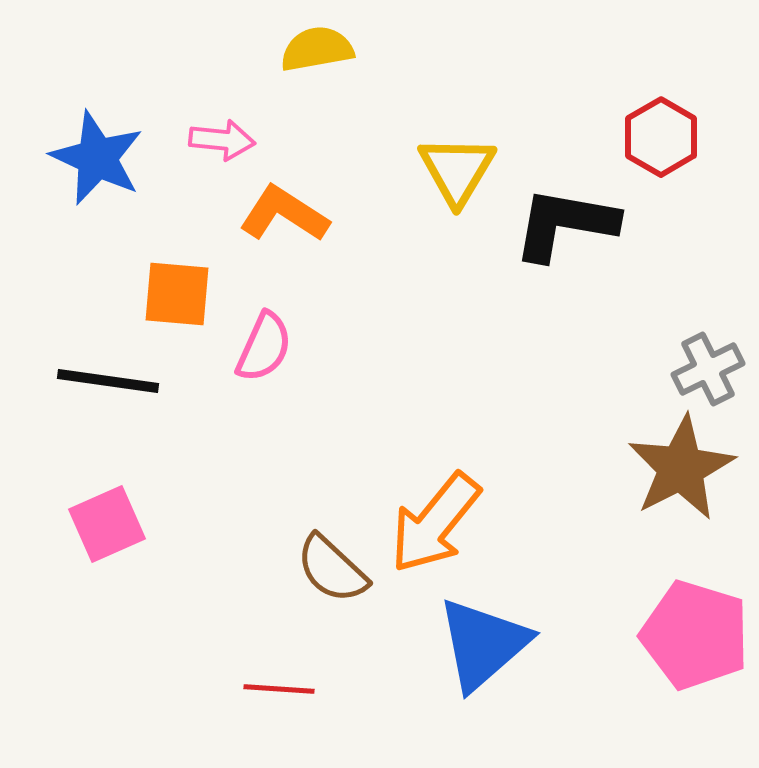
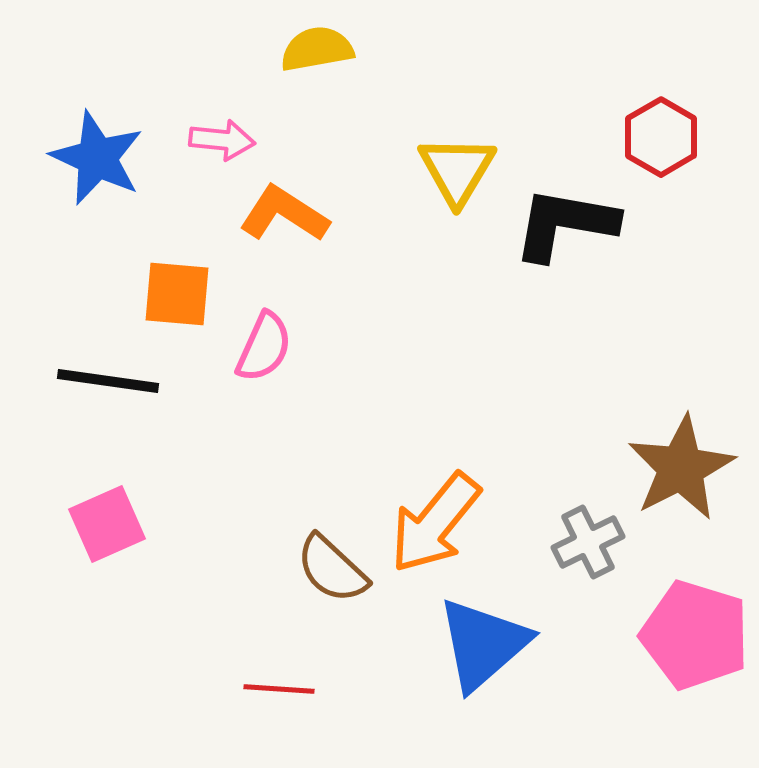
gray cross: moved 120 px left, 173 px down
